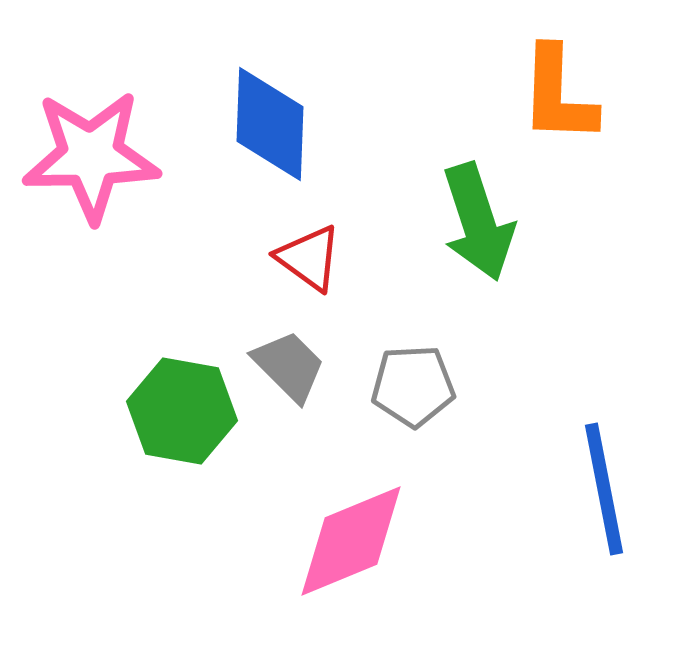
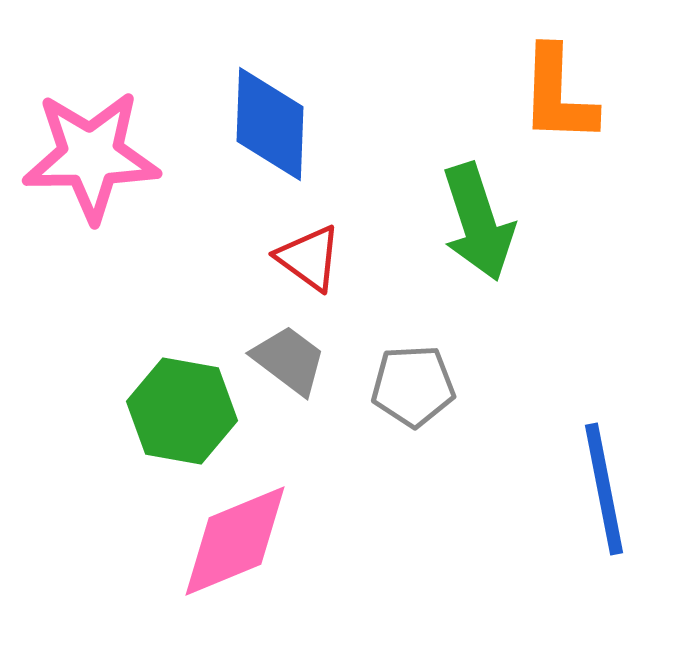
gray trapezoid: moved 6 px up; rotated 8 degrees counterclockwise
pink diamond: moved 116 px left
